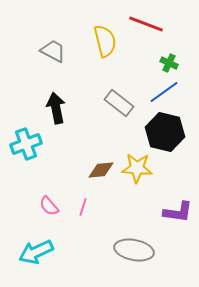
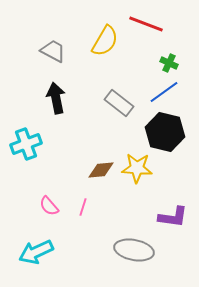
yellow semicircle: rotated 44 degrees clockwise
black arrow: moved 10 px up
purple L-shape: moved 5 px left, 5 px down
